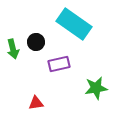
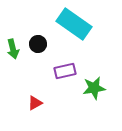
black circle: moved 2 px right, 2 px down
purple rectangle: moved 6 px right, 7 px down
green star: moved 2 px left
red triangle: moved 1 px left; rotated 21 degrees counterclockwise
